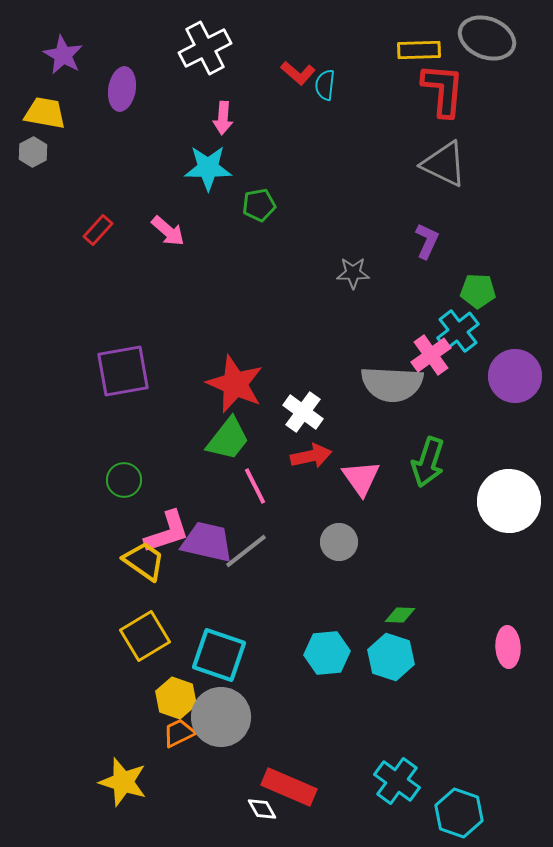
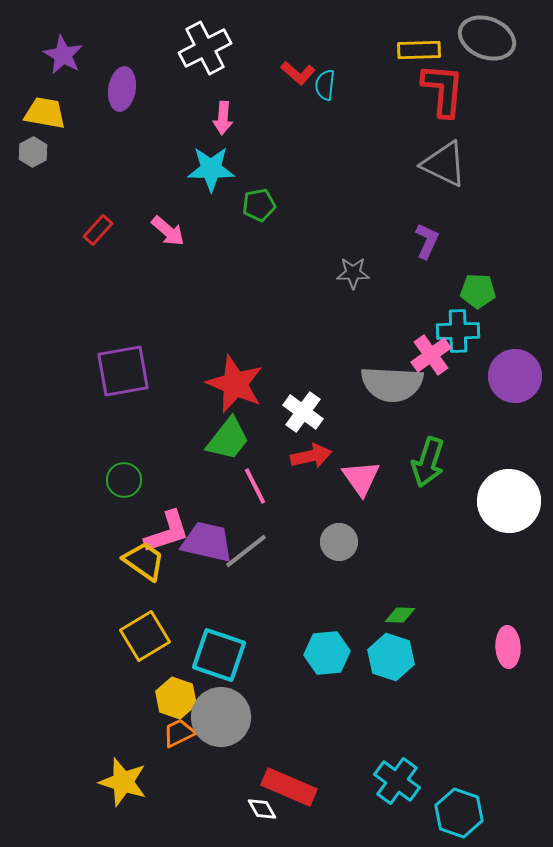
cyan star at (208, 168): moved 3 px right, 1 px down
cyan cross at (458, 331): rotated 36 degrees clockwise
